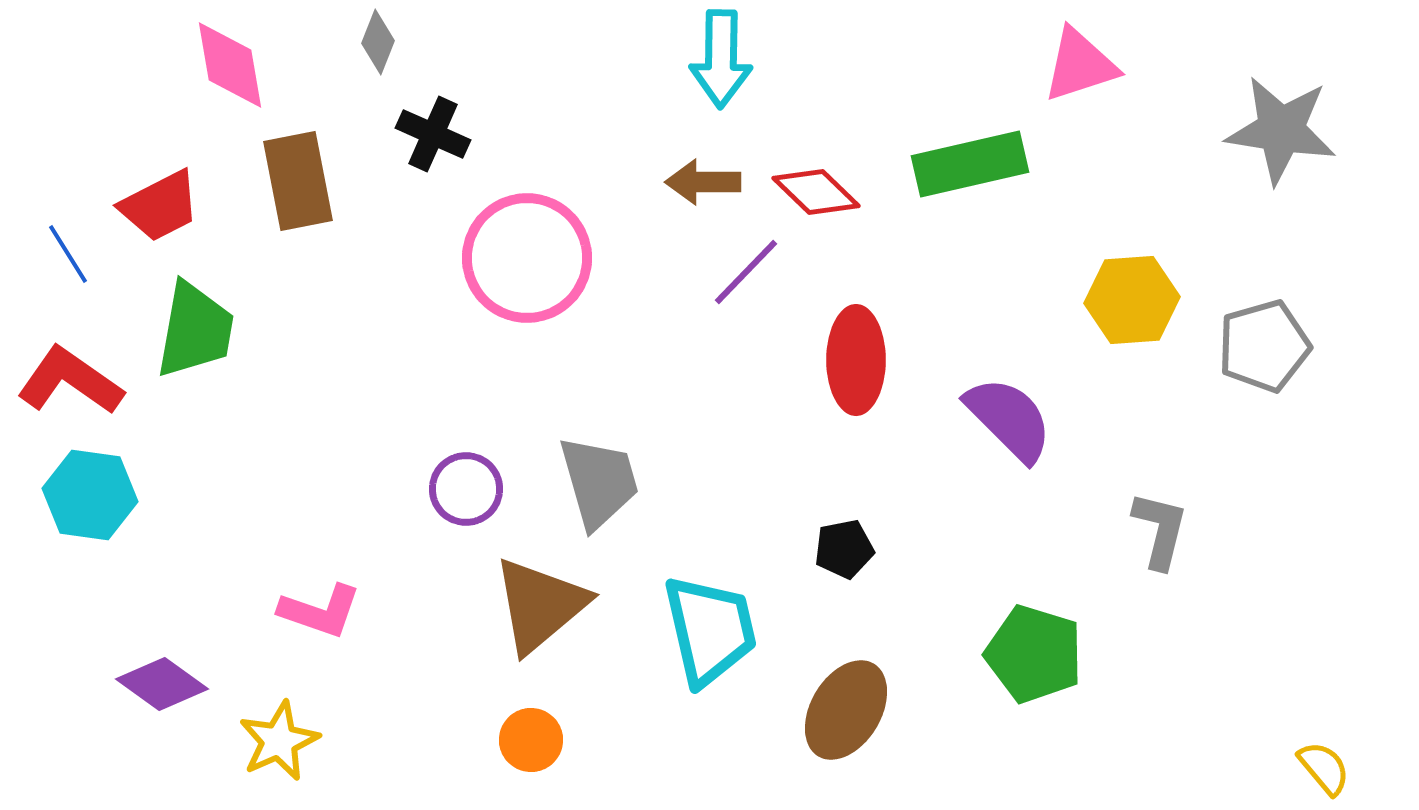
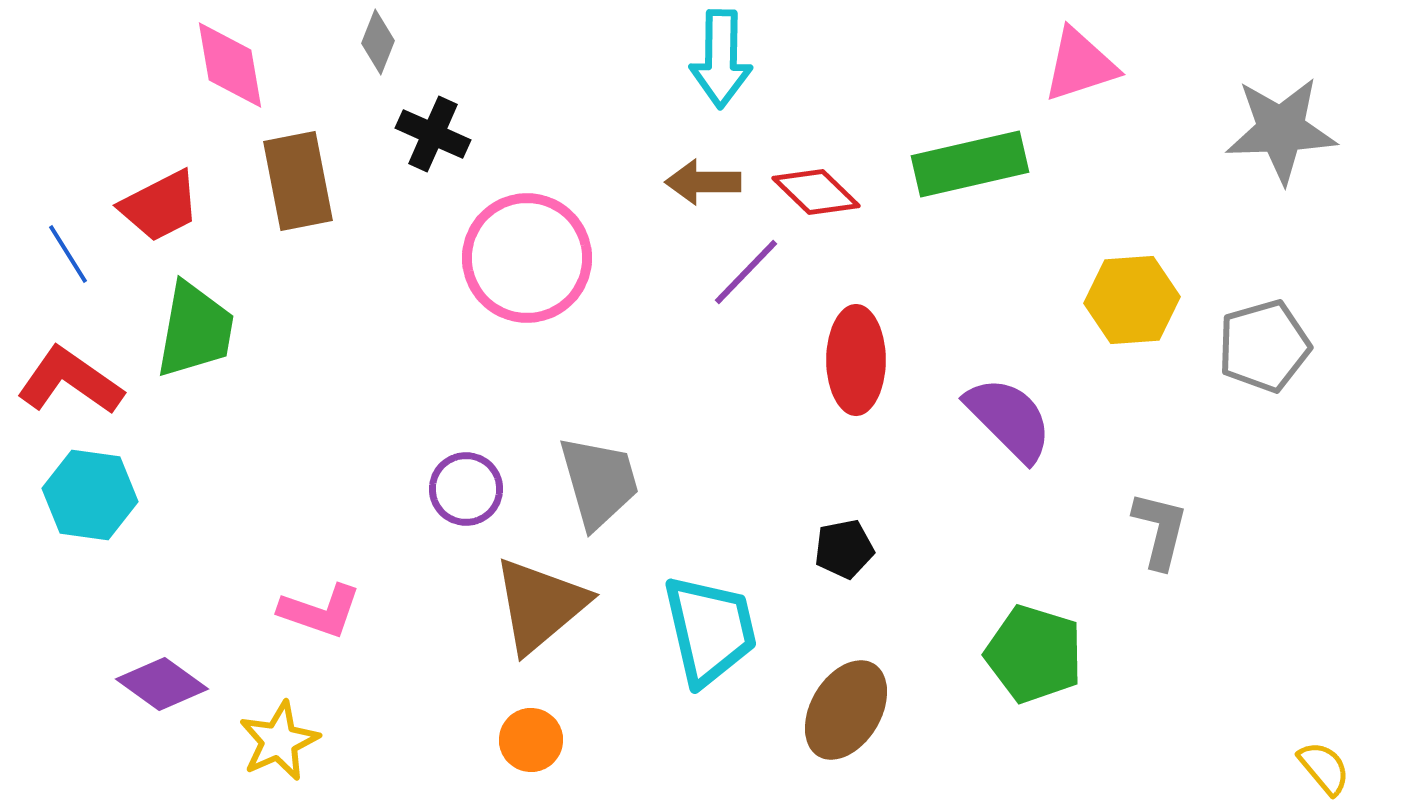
gray star: rotated 11 degrees counterclockwise
